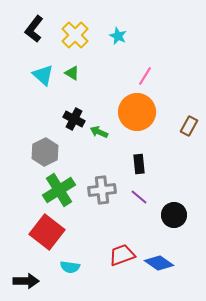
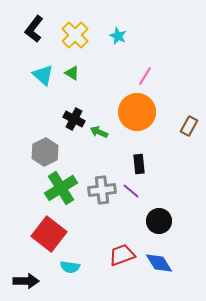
green cross: moved 2 px right, 2 px up
purple line: moved 8 px left, 6 px up
black circle: moved 15 px left, 6 px down
red square: moved 2 px right, 2 px down
blue diamond: rotated 24 degrees clockwise
